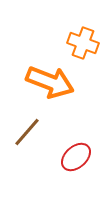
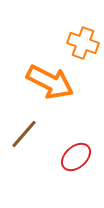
orange arrow: rotated 6 degrees clockwise
brown line: moved 3 px left, 2 px down
